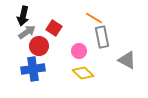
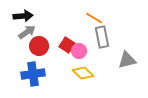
black arrow: rotated 108 degrees counterclockwise
red square: moved 13 px right, 17 px down
gray triangle: rotated 42 degrees counterclockwise
blue cross: moved 5 px down
